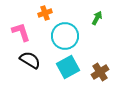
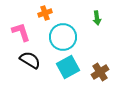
green arrow: rotated 144 degrees clockwise
cyan circle: moved 2 px left, 1 px down
